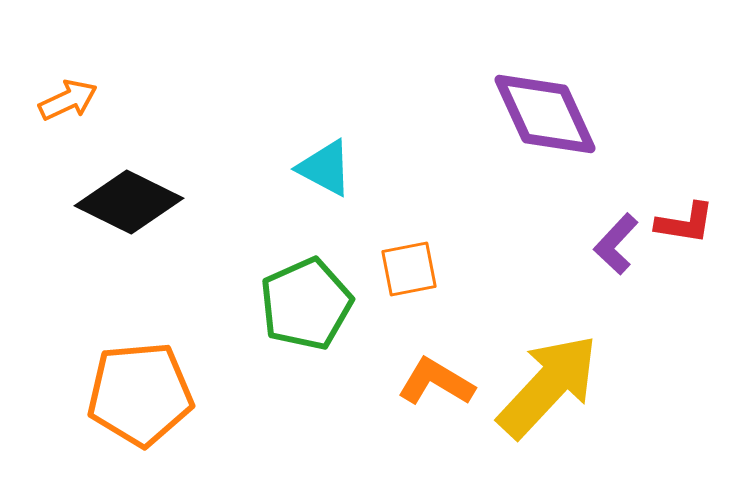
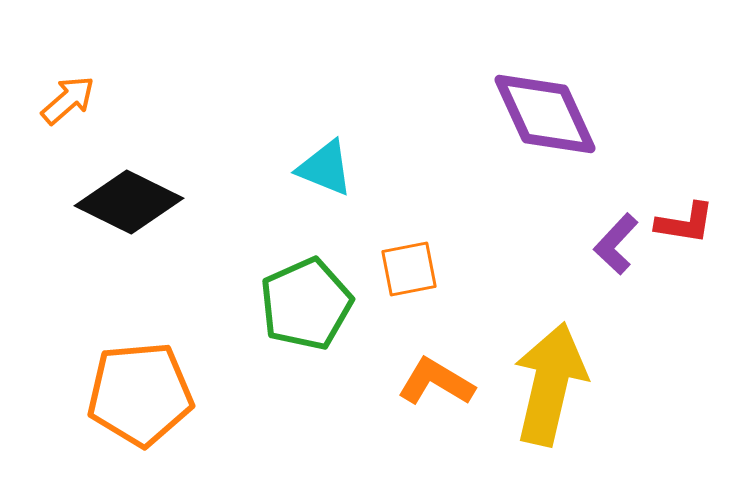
orange arrow: rotated 16 degrees counterclockwise
cyan triangle: rotated 6 degrees counterclockwise
yellow arrow: moved 2 px right, 2 px up; rotated 30 degrees counterclockwise
